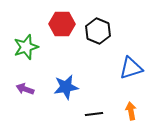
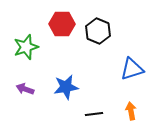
blue triangle: moved 1 px right, 1 px down
